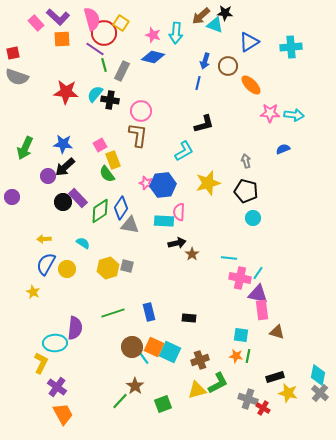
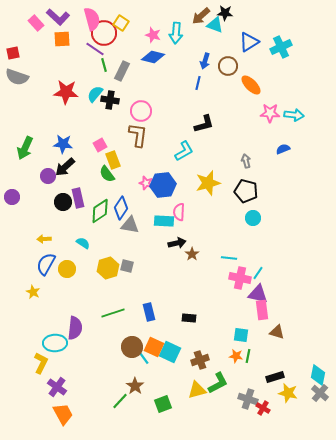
cyan cross at (291, 47): moved 10 px left; rotated 20 degrees counterclockwise
purple rectangle at (78, 198): rotated 30 degrees clockwise
